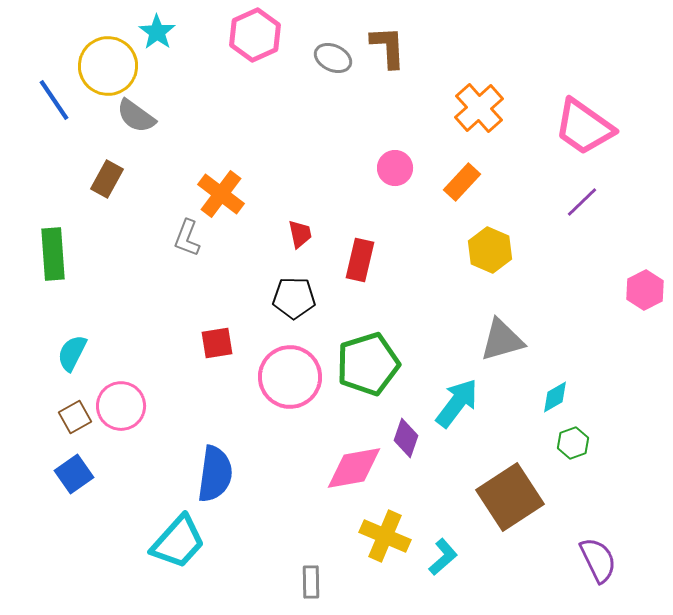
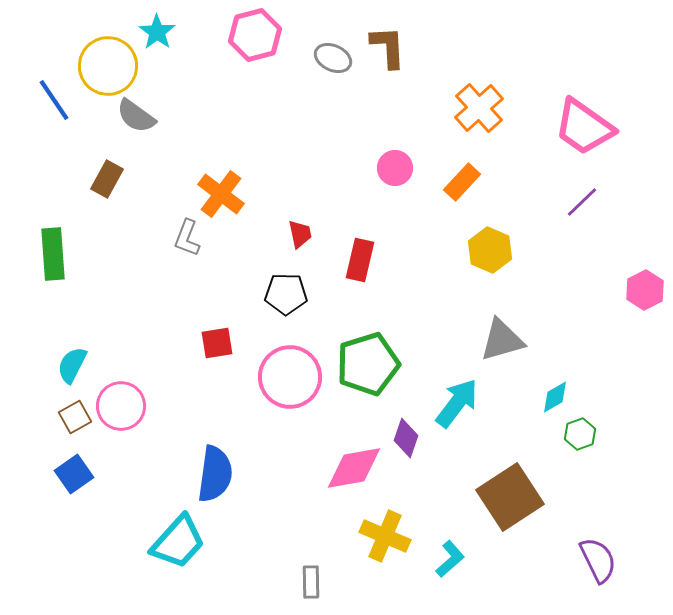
pink hexagon at (255, 35): rotated 9 degrees clockwise
black pentagon at (294, 298): moved 8 px left, 4 px up
cyan semicircle at (72, 353): moved 12 px down
green hexagon at (573, 443): moved 7 px right, 9 px up
cyan L-shape at (443, 557): moved 7 px right, 2 px down
